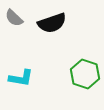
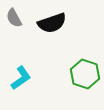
gray semicircle: rotated 18 degrees clockwise
cyan L-shape: rotated 45 degrees counterclockwise
